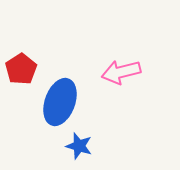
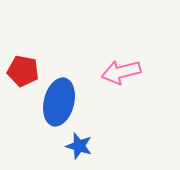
red pentagon: moved 2 px right, 2 px down; rotated 28 degrees counterclockwise
blue ellipse: moved 1 px left; rotated 6 degrees counterclockwise
